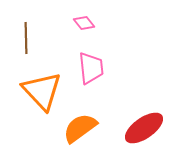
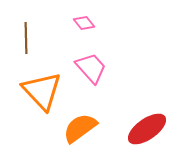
pink trapezoid: rotated 36 degrees counterclockwise
red ellipse: moved 3 px right, 1 px down
